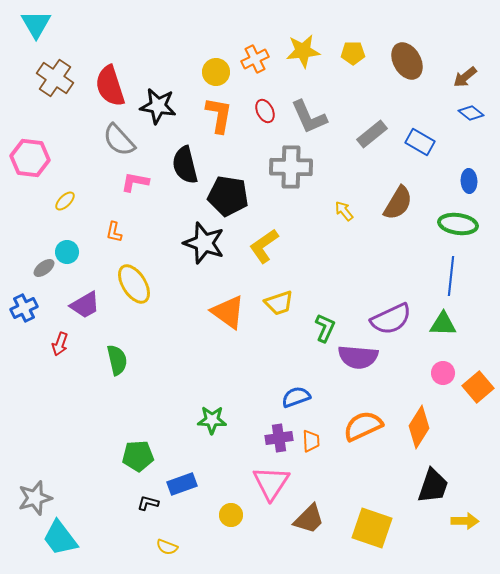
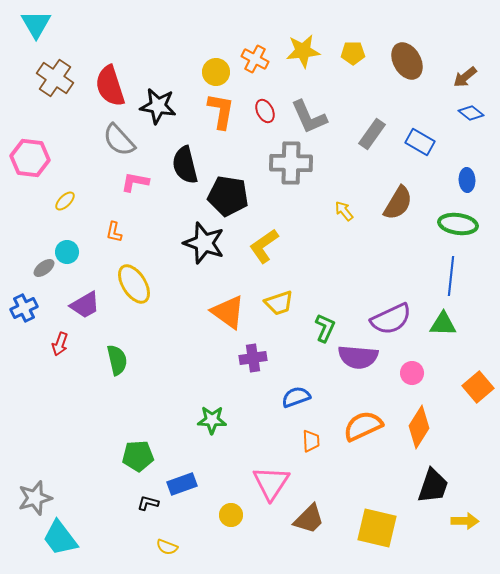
orange cross at (255, 59): rotated 36 degrees counterclockwise
orange L-shape at (219, 115): moved 2 px right, 4 px up
gray rectangle at (372, 134): rotated 16 degrees counterclockwise
gray cross at (291, 167): moved 4 px up
blue ellipse at (469, 181): moved 2 px left, 1 px up
pink circle at (443, 373): moved 31 px left
purple cross at (279, 438): moved 26 px left, 80 px up
yellow square at (372, 528): moved 5 px right; rotated 6 degrees counterclockwise
